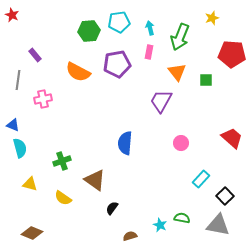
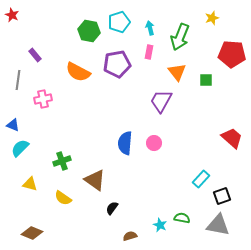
cyan pentagon: rotated 10 degrees counterclockwise
green hexagon: rotated 15 degrees clockwise
pink circle: moved 27 px left
cyan semicircle: rotated 120 degrees counterclockwise
black square: moved 3 px left; rotated 24 degrees clockwise
